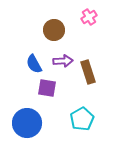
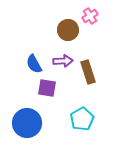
pink cross: moved 1 px right, 1 px up
brown circle: moved 14 px right
